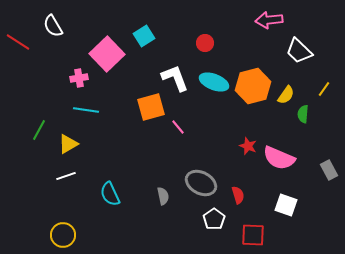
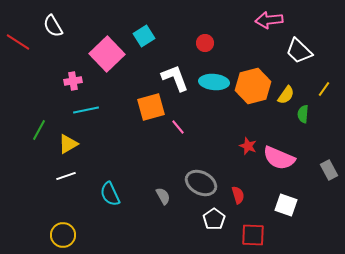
pink cross: moved 6 px left, 3 px down
cyan ellipse: rotated 16 degrees counterclockwise
cyan line: rotated 20 degrees counterclockwise
gray semicircle: rotated 18 degrees counterclockwise
